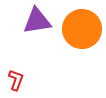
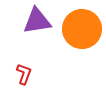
red L-shape: moved 8 px right, 6 px up
